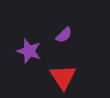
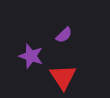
purple star: moved 2 px right, 5 px down
